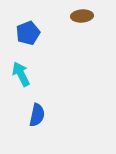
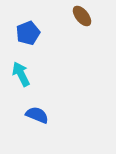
brown ellipse: rotated 55 degrees clockwise
blue semicircle: rotated 80 degrees counterclockwise
